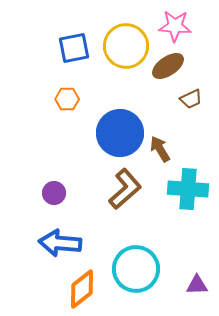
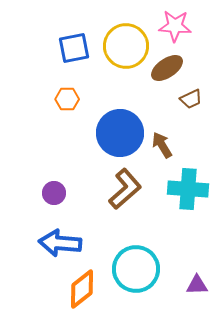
brown ellipse: moved 1 px left, 2 px down
brown arrow: moved 2 px right, 4 px up
